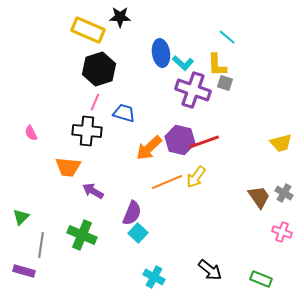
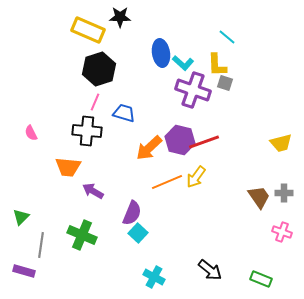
gray cross: rotated 30 degrees counterclockwise
